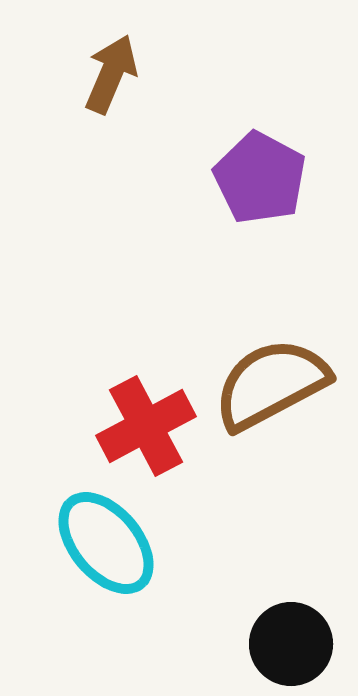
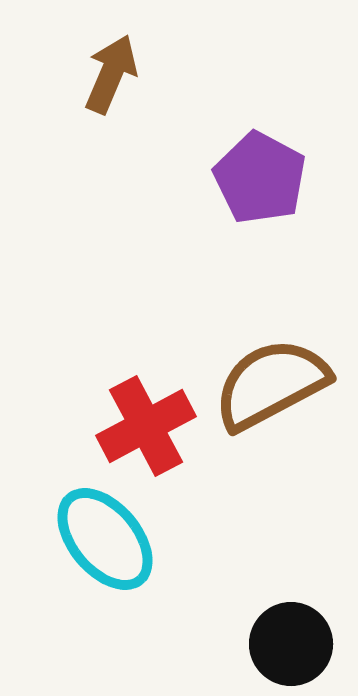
cyan ellipse: moved 1 px left, 4 px up
